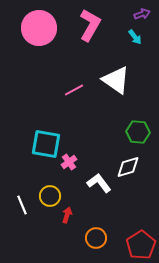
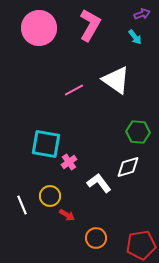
red arrow: rotated 105 degrees clockwise
red pentagon: rotated 24 degrees clockwise
